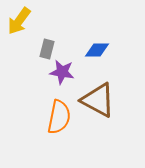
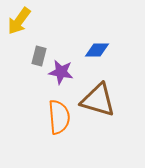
gray rectangle: moved 8 px left, 7 px down
purple star: moved 1 px left
brown triangle: rotated 12 degrees counterclockwise
orange semicircle: rotated 16 degrees counterclockwise
